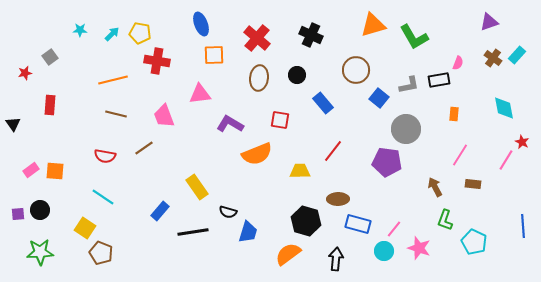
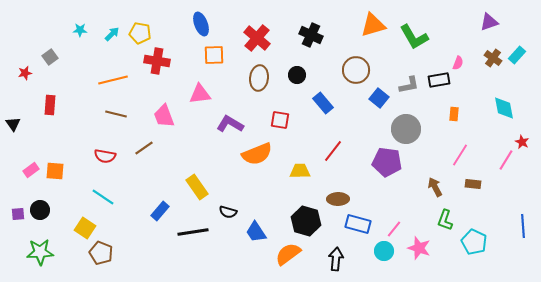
blue trapezoid at (248, 232): moved 8 px right; rotated 130 degrees clockwise
